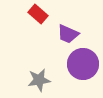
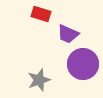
red rectangle: moved 3 px right; rotated 24 degrees counterclockwise
gray star: rotated 10 degrees counterclockwise
